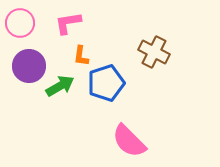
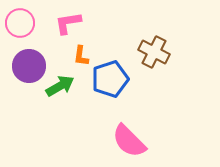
blue pentagon: moved 4 px right, 4 px up
